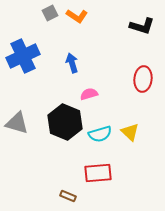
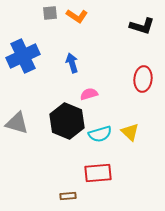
gray square: rotated 21 degrees clockwise
black hexagon: moved 2 px right, 1 px up
brown rectangle: rotated 28 degrees counterclockwise
